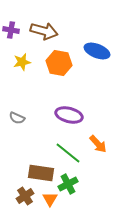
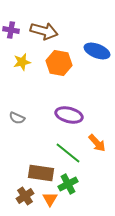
orange arrow: moved 1 px left, 1 px up
